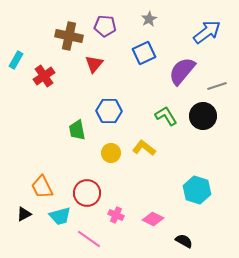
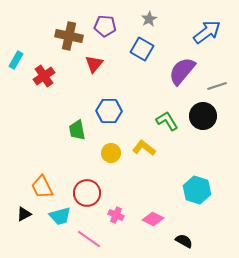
blue square: moved 2 px left, 4 px up; rotated 35 degrees counterclockwise
green L-shape: moved 1 px right, 5 px down
